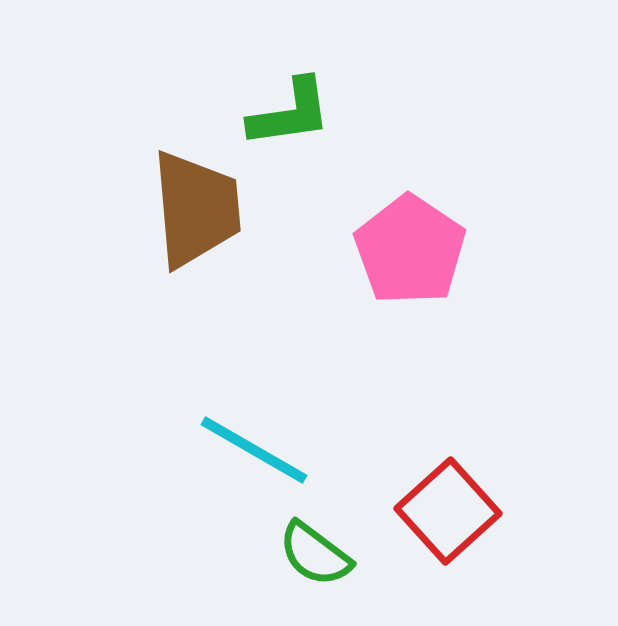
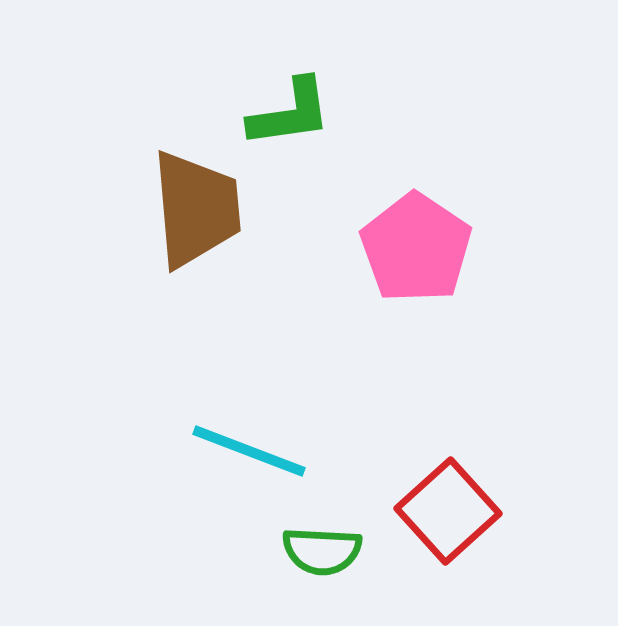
pink pentagon: moved 6 px right, 2 px up
cyan line: moved 5 px left, 1 px down; rotated 9 degrees counterclockwise
green semicircle: moved 7 px right, 3 px up; rotated 34 degrees counterclockwise
